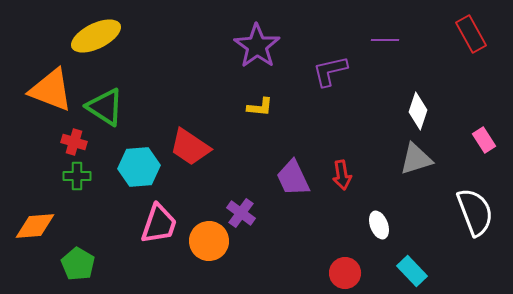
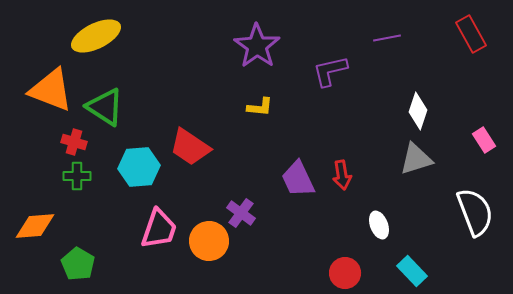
purple line: moved 2 px right, 2 px up; rotated 12 degrees counterclockwise
purple trapezoid: moved 5 px right, 1 px down
pink trapezoid: moved 5 px down
